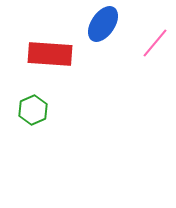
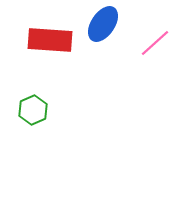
pink line: rotated 8 degrees clockwise
red rectangle: moved 14 px up
